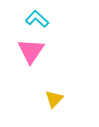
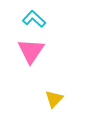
cyan L-shape: moved 3 px left
